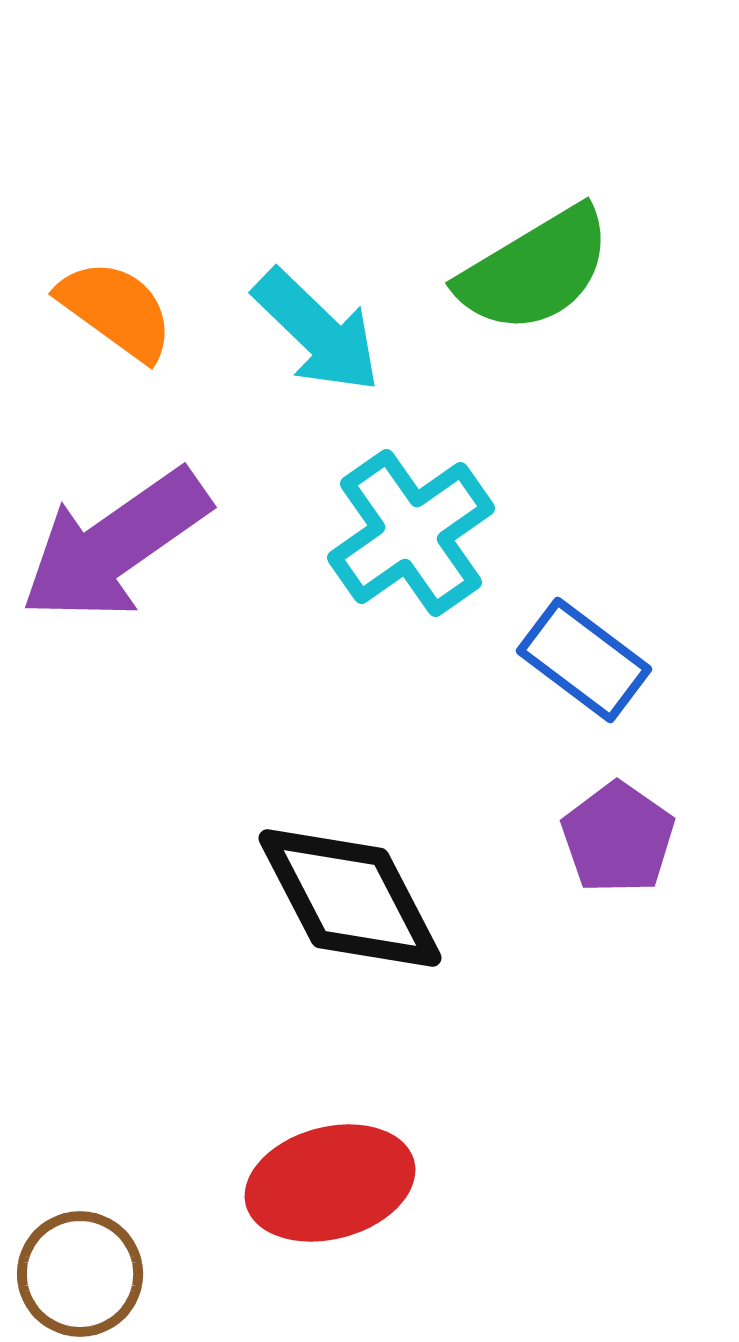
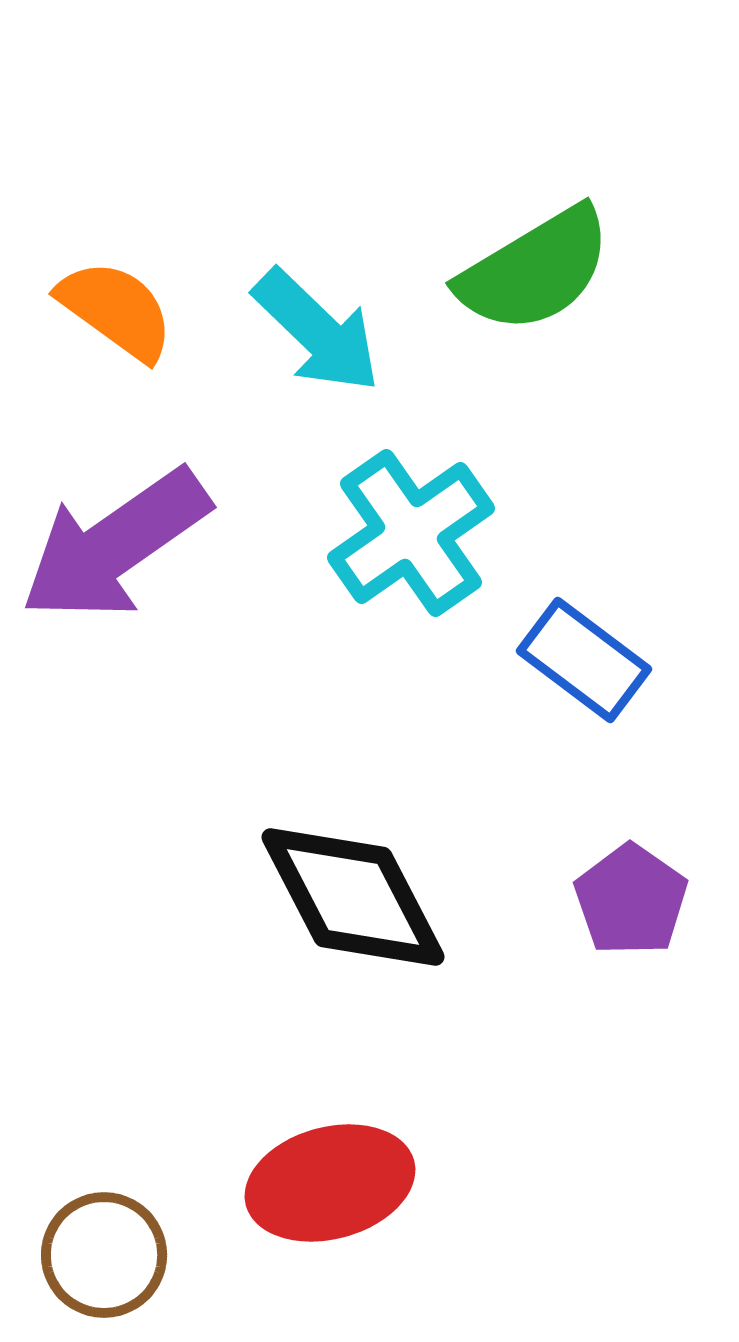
purple pentagon: moved 13 px right, 62 px down
black diamond: moved 3 px right, 1 px up
brown circle: moved 24 px right, 19 px up
